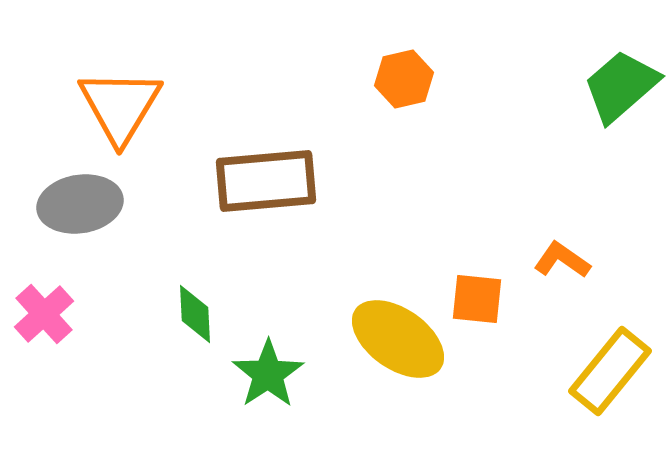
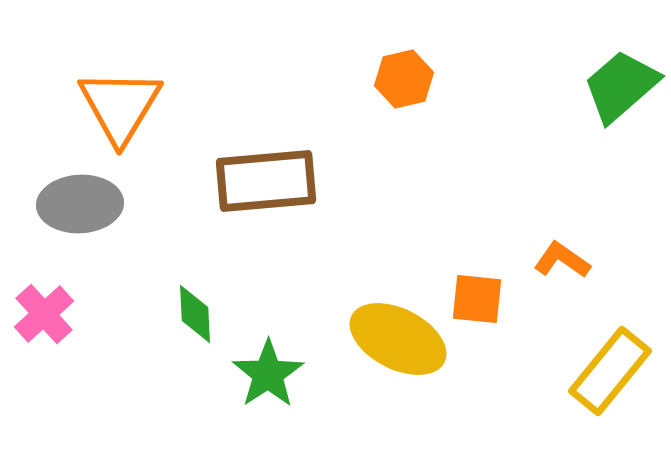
gray ellipse: rotated 6 degrees clockwise
yellow ellipse: rotated 8 degrees counterclockwise
